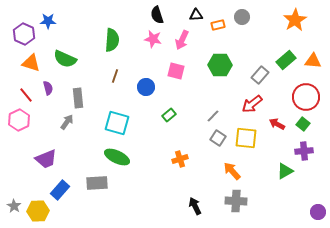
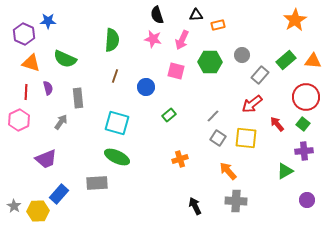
gray circle at (242, 17): moved 38 px down
green hexagon at (220, 65): moved 10 px left, 3 px up
red line at (26, 95): moved 3 px up; rotated 42 degrees clockwise
gray arrow at (67, 122): moved 6 px left
red arrow at (277, 124): rotated 21 degrees clockwise
orange arrow at (232, 171): moved 4 px left
blue rectangle at (60, 190): moved 1 px left, 4 px down
purple circle at (318, 212): moved 11 px left, 12 px up
